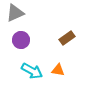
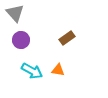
gray triangle: rotated 48 degrees counterclockwise
